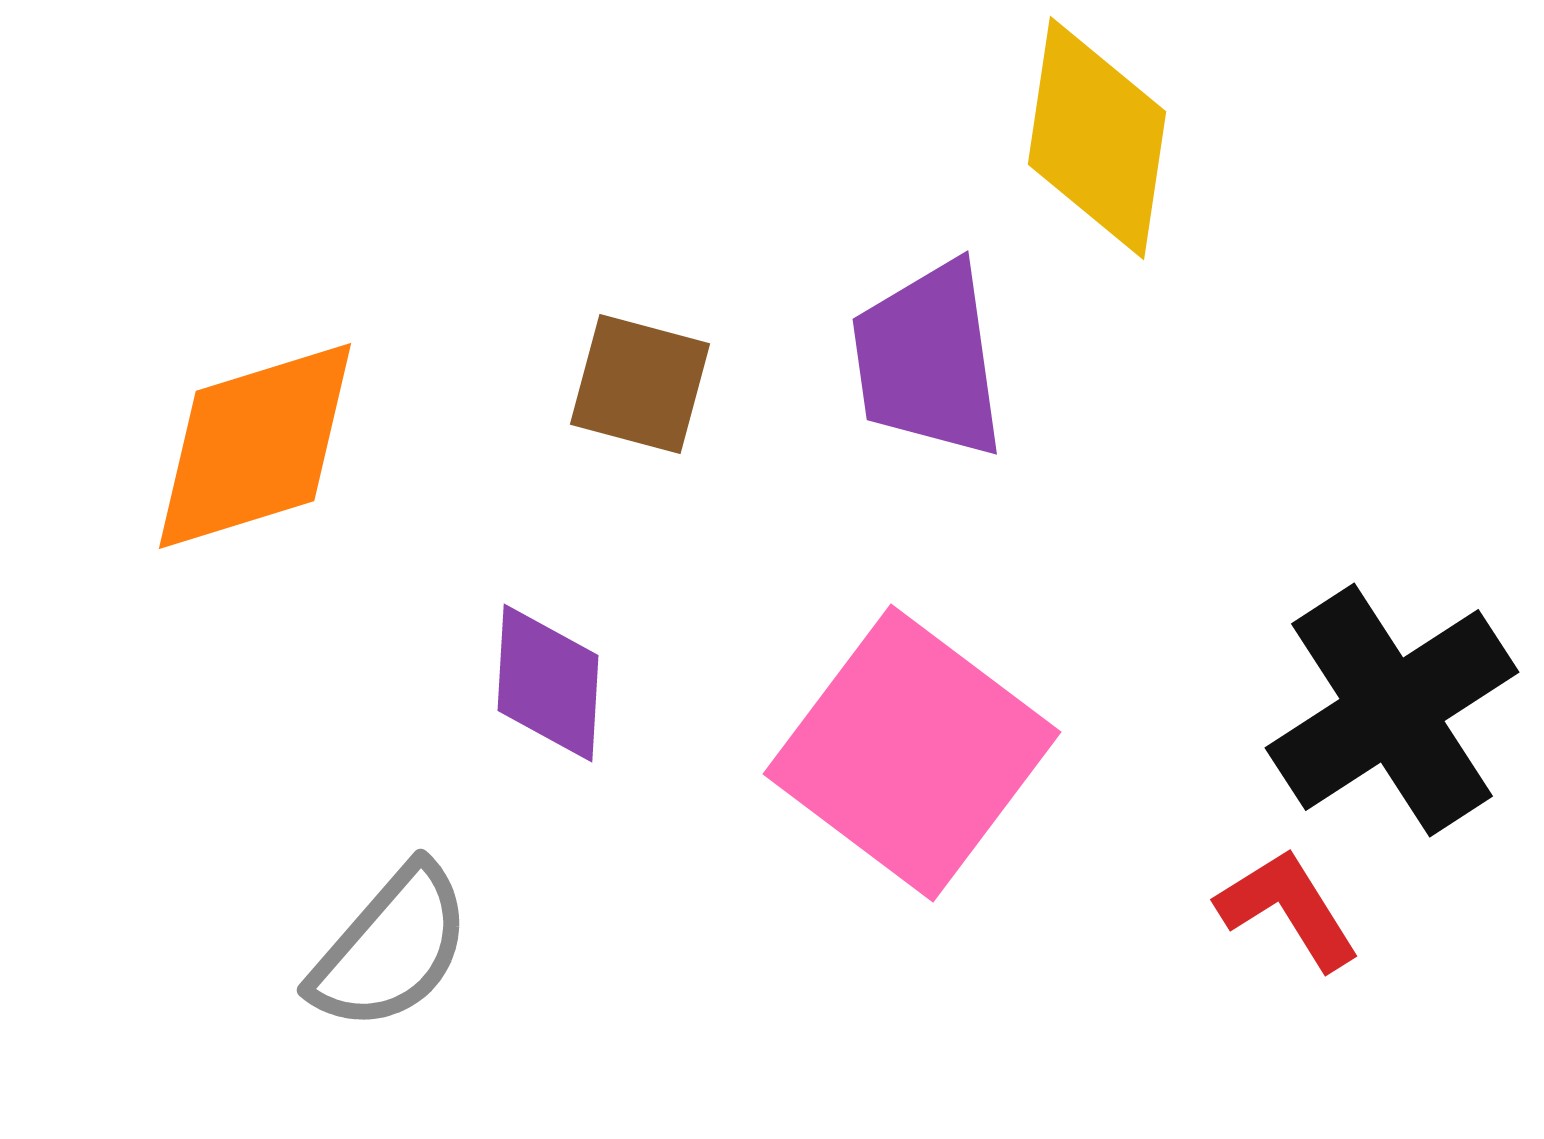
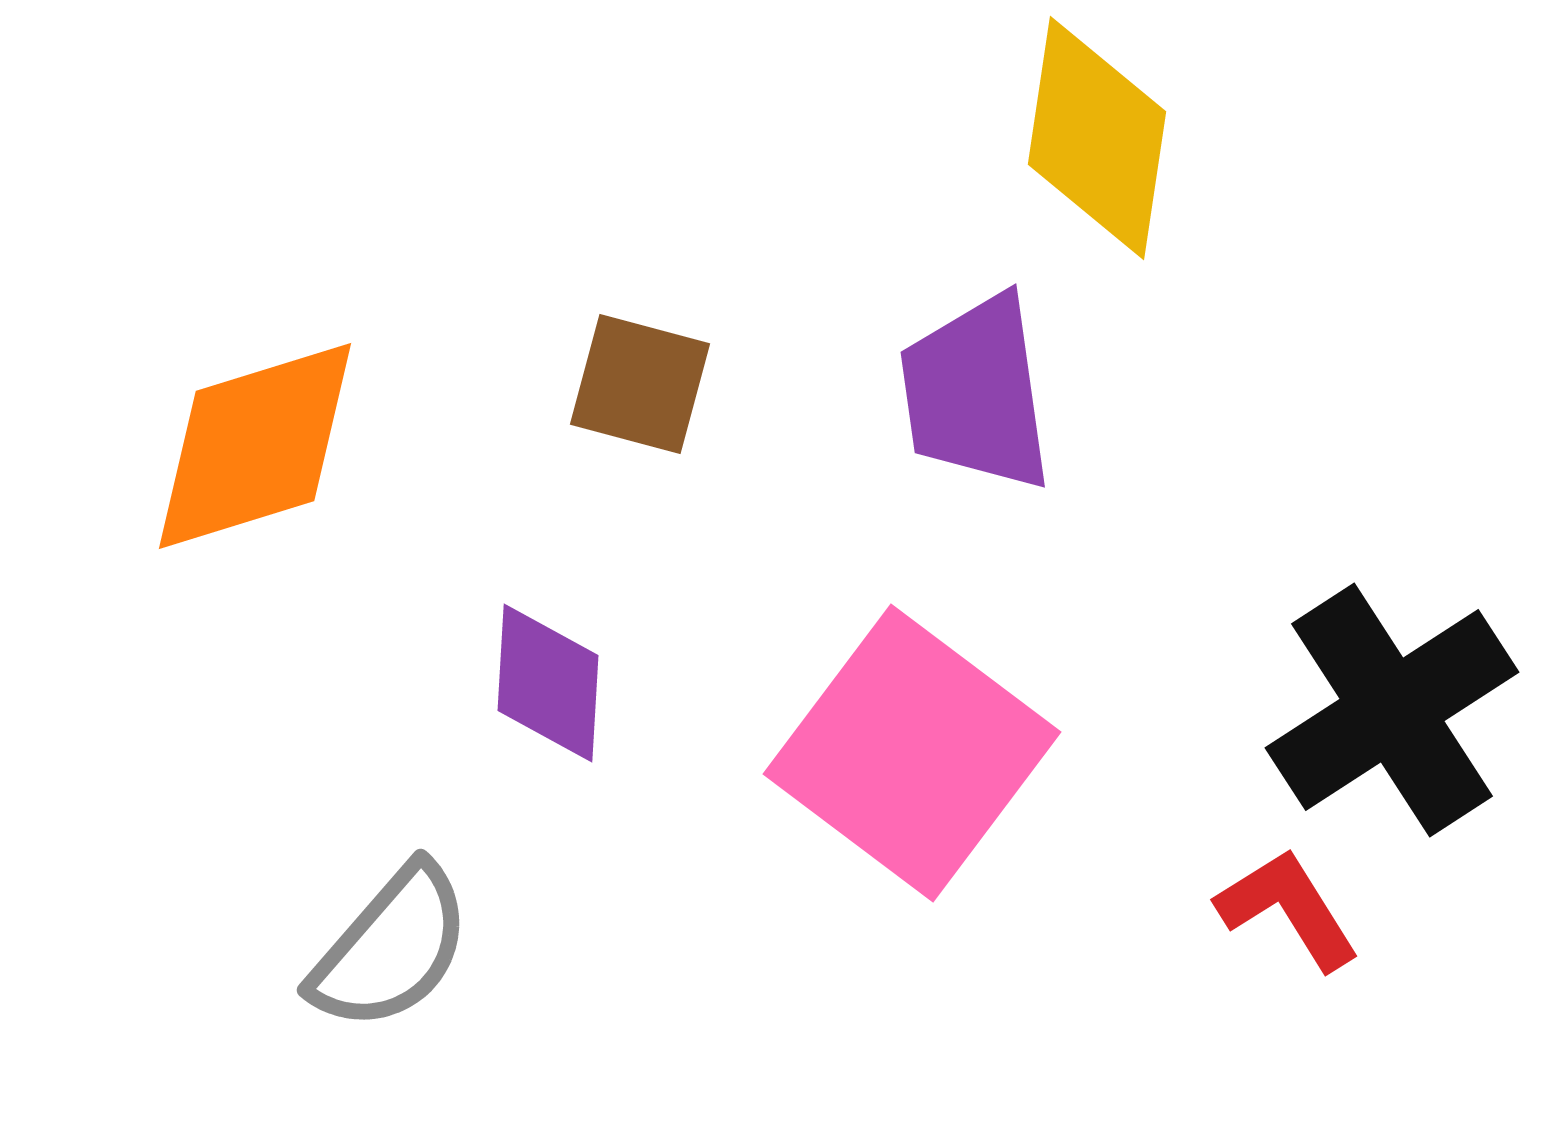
purple trapezoid: moved 48 px right, 33 px down
